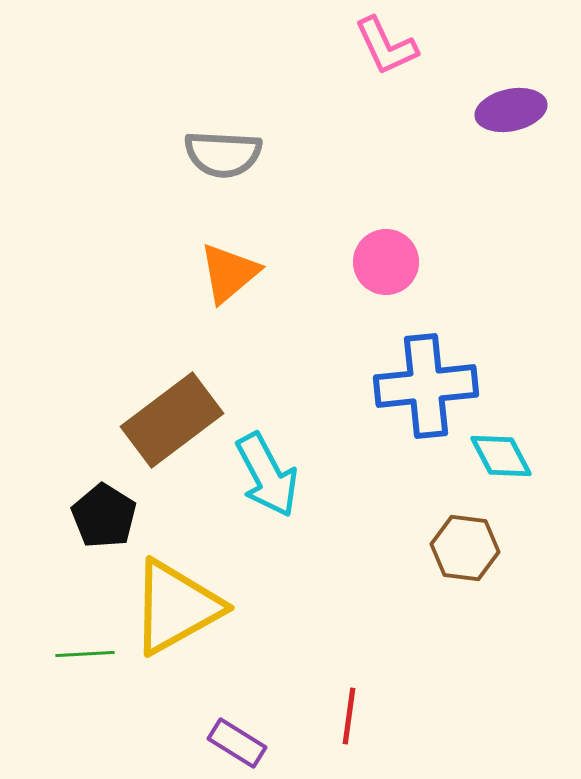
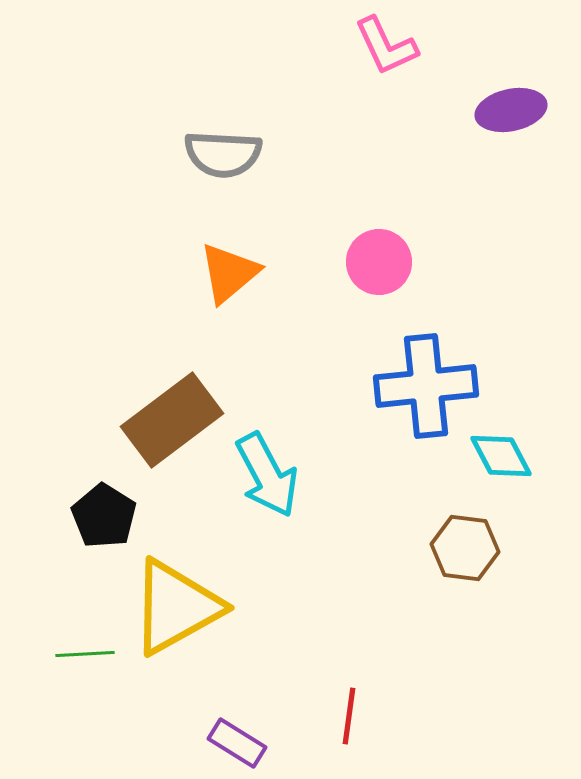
pink circle: moved 7 px left
